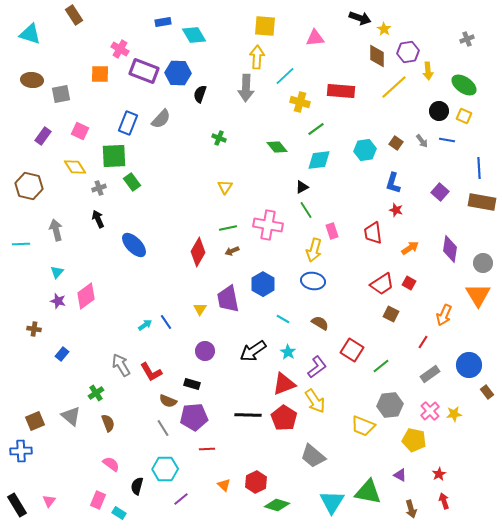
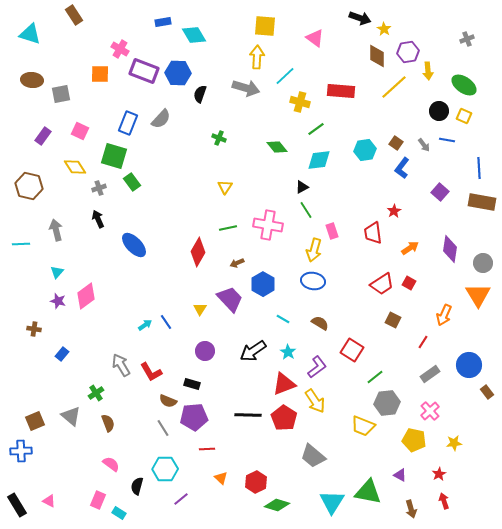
pink triangle at (315, 38): rotated 42 degrees clockwise
gray arrow at (246, 88): rotated 76 degrees counterclockwise
gray arrow at (422, 141): moved 2 px right, 4 px down
green square at (114, 156): rotated 20 degrees clockwise
blue L-shape at (393, 183): moved 9 px right, 15 px up; rotated 20 degrees clockwise
red star at (396, 210): moved 2 px left, 1 px down; rotated 24 degrees clockwise
brown arrow at (232, 251): moved 5 px right, 12 px down
purple trapezoid at (228, 299): moved 2 px right; rotated 148 degrees clockwise
brown square at (391, 314): moved 2 px right, 6 px down
green line at (381, 366): moved 6 px left, 11 px down
gray hexagon at (390, 405): moved 3 px left, 2 px up
yellow star at (454, 414): moved 29 px down
orange triangle at (224, 485): moved 3 px left, 7 px up
pink triangle at (49, 501): rotated 40 degrees counterclockwise
